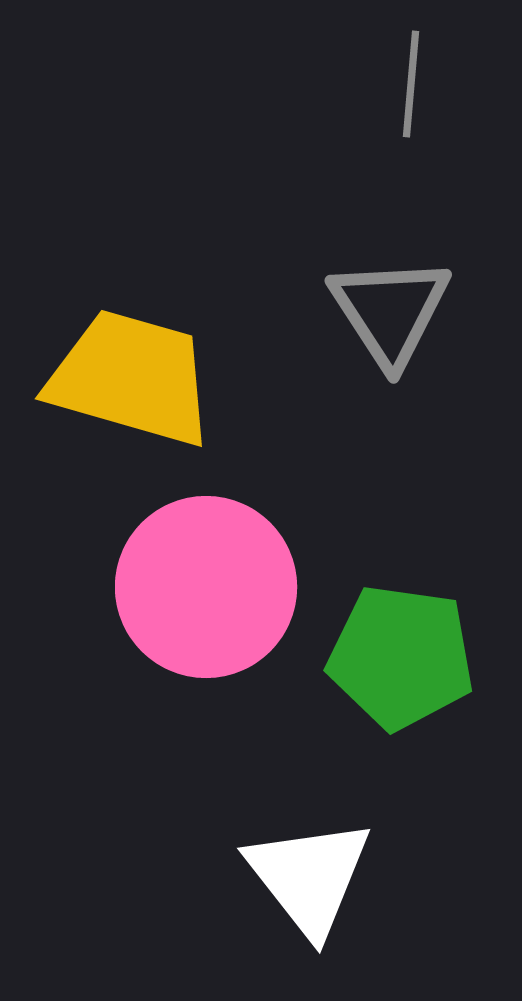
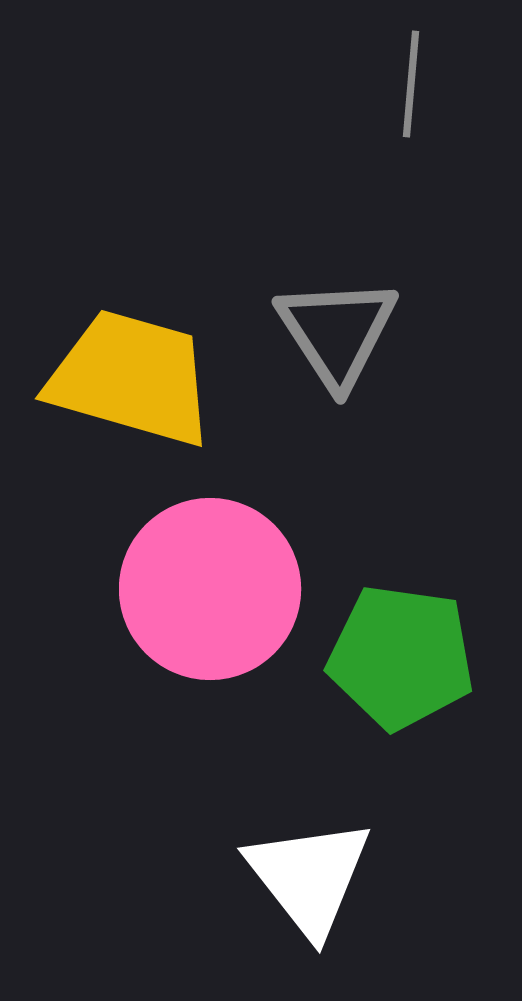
gray triangle: moved 53 px left, 21 px down
pink circle: moved 4 px right, 2 px down
